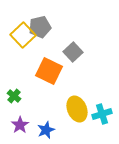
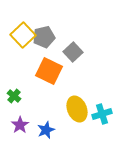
gray pentagon: moved 4 px right, 10 px down
